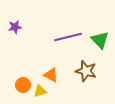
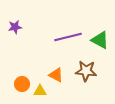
green triangle: rotated 18 degrees counterclockwise
brown star: rotated 10 degrees counterclockwise
orange triangle: moved 5 px right
orange circle: moved 1 px left, 1 px up
yellow triangle: rotated 16 degrees clockwise
